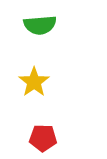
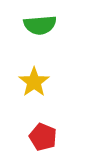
red pentagon: moved 1 px up; rotated 20 degrees clockwise
